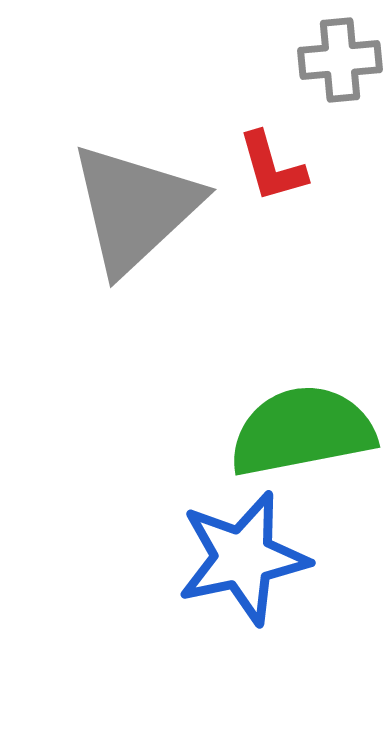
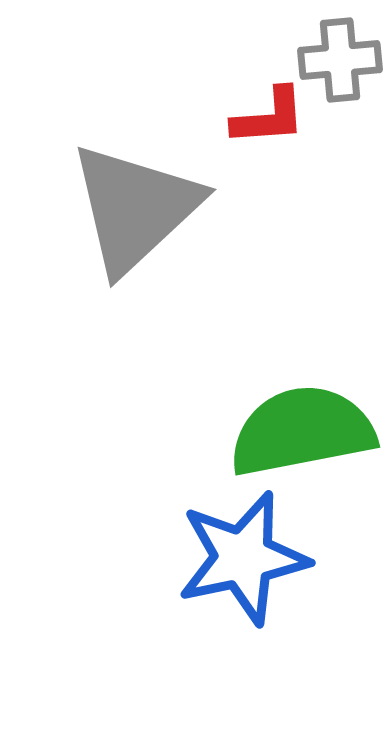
red L-shape: moved 3 px left, 50 px up; rotated 78 degrees counterclockwise
